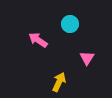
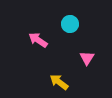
yellow arrow: rotated 78 degrees counterclockwise
